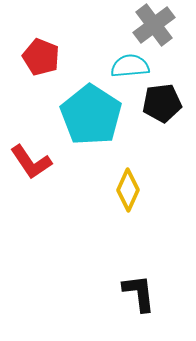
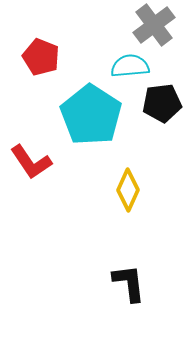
black L-shape: moved 10 px left, 10 px up
